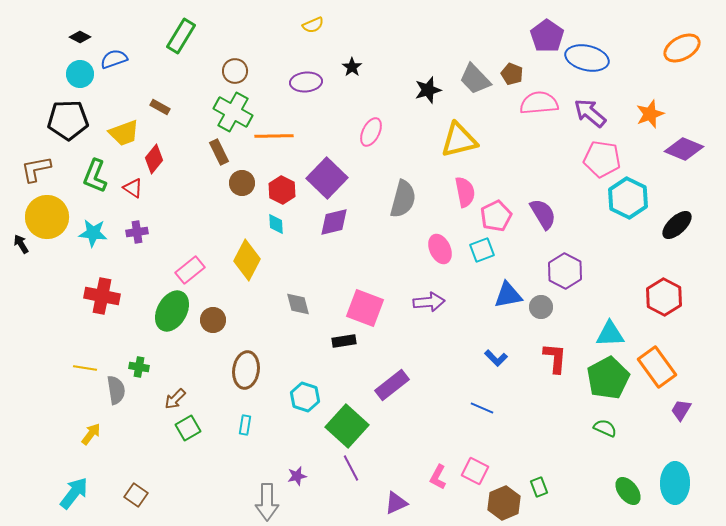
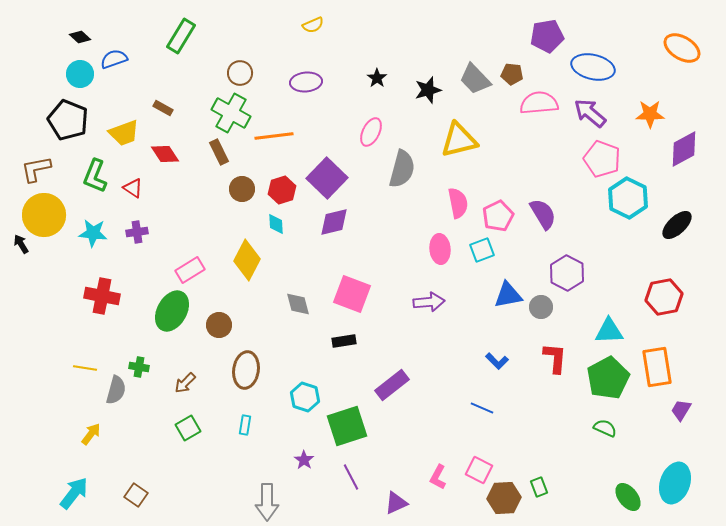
purple pentagon at (547, 36): rotated 28 degrees clockwise
black diamond at (80, 37): rotated 15 degrees clockwise
orange ellipse at (682, 48): rotated 60 degrees clockwise
blue ellipse at (587, 58): moved 6 px right, 9 px down
black star at (352, 67): moved 25 px right, 11 px down
brown circle at (235, 71): moved 5 px right, 2 px down
brown pentagon at (512, 74): rotated 15 degrees counterclockwise
brown rectangle at (160, 107): moved 3 px right, 1 px down
green cross at (233, 112): moved 2 px left, 1 px down
orange star at (650, 114): rotated 20 degrees clockwise
black pentagon at (68, 120): rotated 24 degrees clockwise
orange line at (274, 136): rotated 6 degrees counterclockwise
purple diamond at (684, 149): rotated 51 degrees counterclockwise
red diamond at (154, 159): moved 11 px right, 5 px up; rotated 72 degrees counterclockwise
pink pentagon at (602, 159): rotated 12 degrees clockwise
brown circle at (242, 183): moved 6 px down
red hexagon at (282, 190): rotated 16 degrees clockwise
pink semicircle at (465, 192): moved 7 px left, 11 px down
gray semicircle at (403, 199): moved 1 px left, 30 px up
pink pentagon at (496, 216): moved 2 px right
yellow circle at (47, 217): moved 3 px left, 2 px up
pink ellipse at (440, 249): rotated 20 degrees clockwise
pink rectangle at (190, 270): rotated 8 degrees clockwise
purple hexagon at (565, 271): moved 2 px right, 2 px down
red hexagon at (664, 297): rotated 21 degrees clockwise
pink square at (365, 308): moved 13 px left, 14 px up
brown circle at (213, 320): moved 6 px right, 5 px down
cyan triangle at (610, 334): moved 1 px left, 3 px up
blue L-shape at (496, 358): moved 1 px right, 3 px down
orange rectangle at (657, 367): rotated 27 degrees clockwise
gray semicircle at (116, 390): rotated 24 degrees clockwise
brown arrow at (175, 399): moved 10 px right, 16 px up
green square at (347, 426): rotated 30 degrees clockwise
purple line at (351, 468): moved 9 px down
pink square at (475, 471): moved 4 px right, 1 px up
purple star at (297, 476): moved 7 px right, 16 px up; rotated 24 degrees counterclockwise
cyan ellipse at (675, 483): rotated 18 degrees clockwise
green ellipse at (628, 491): moved 6 px down
brown hexagon at (504, 503): moved 5 px up; rotated 20 degrees clockwise
